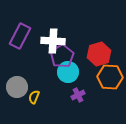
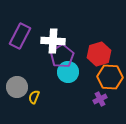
purple cross: moved 22 px right, 4 px down
